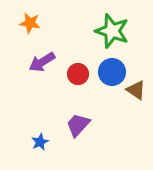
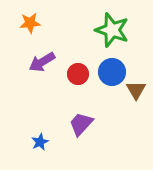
orange star: rotated 15 degrees counterclockwise
green star: moved 1 px up
brown triangle: rotated 25 degrees clockwise
purple trapezoid: moved 3 px right, 1 px up
